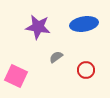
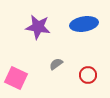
gray semicircle: moved 7 px down
red circle: moved 2 px right, 5 px down
pink square: moved 2 px down
